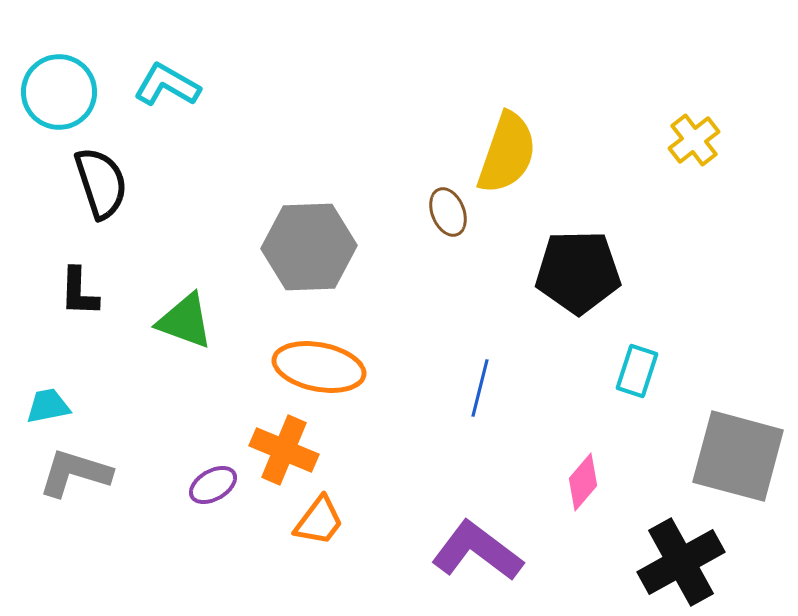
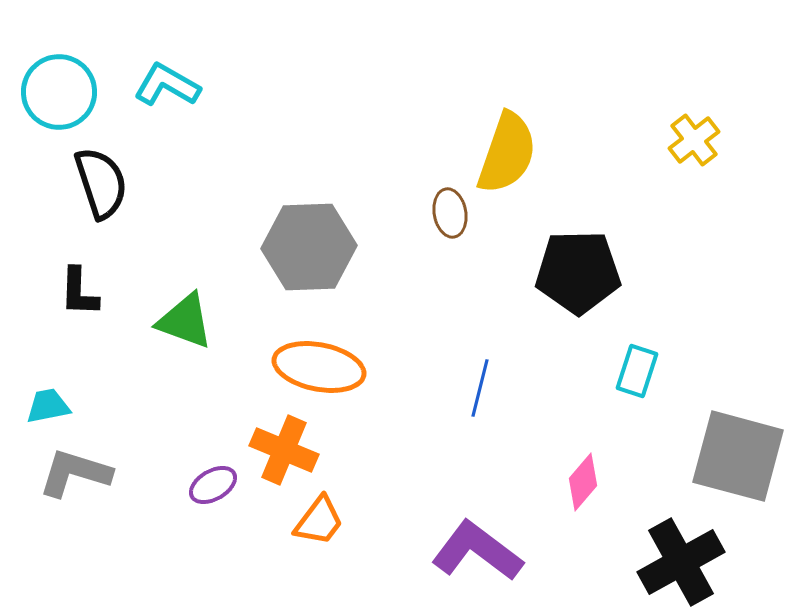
brown ellipse: moved 2 px right, 1 px down; rotated 12 degrees clockwise
